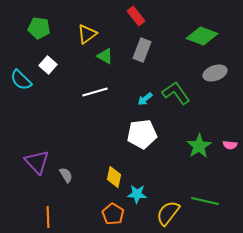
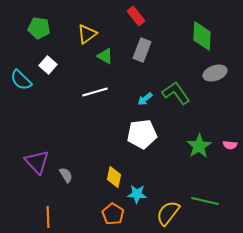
green diamond: rotated 72 degrees clockwise
